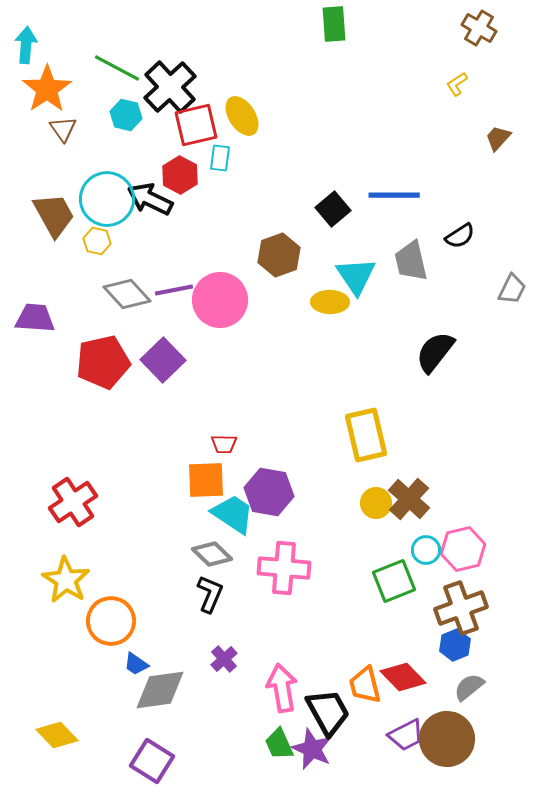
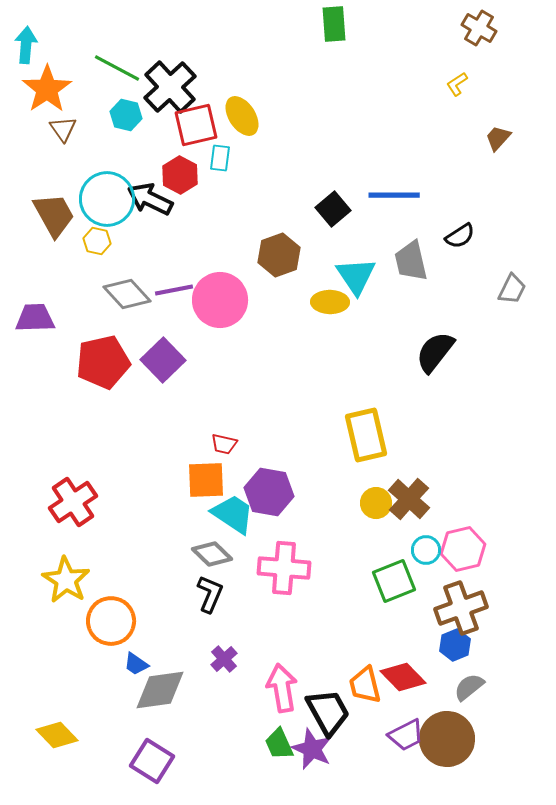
purple trapezoid at (35, 318): rotated 6 degrees counterclockwise
red trapezoid at (224, 444): rotated 12 degrees clockwise
